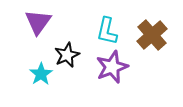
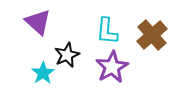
purple triangle: rotated 24 degrees counterclockwise
cyan L-shape: rotated 8 degrees counterclockwise
purple star: rotated 8 degrees counterclockwise
cyan star: moved 2 px right, 1 px up
